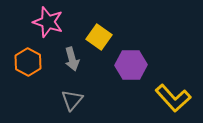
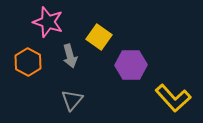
gray arrow: moved 2 px left, 3 px up
